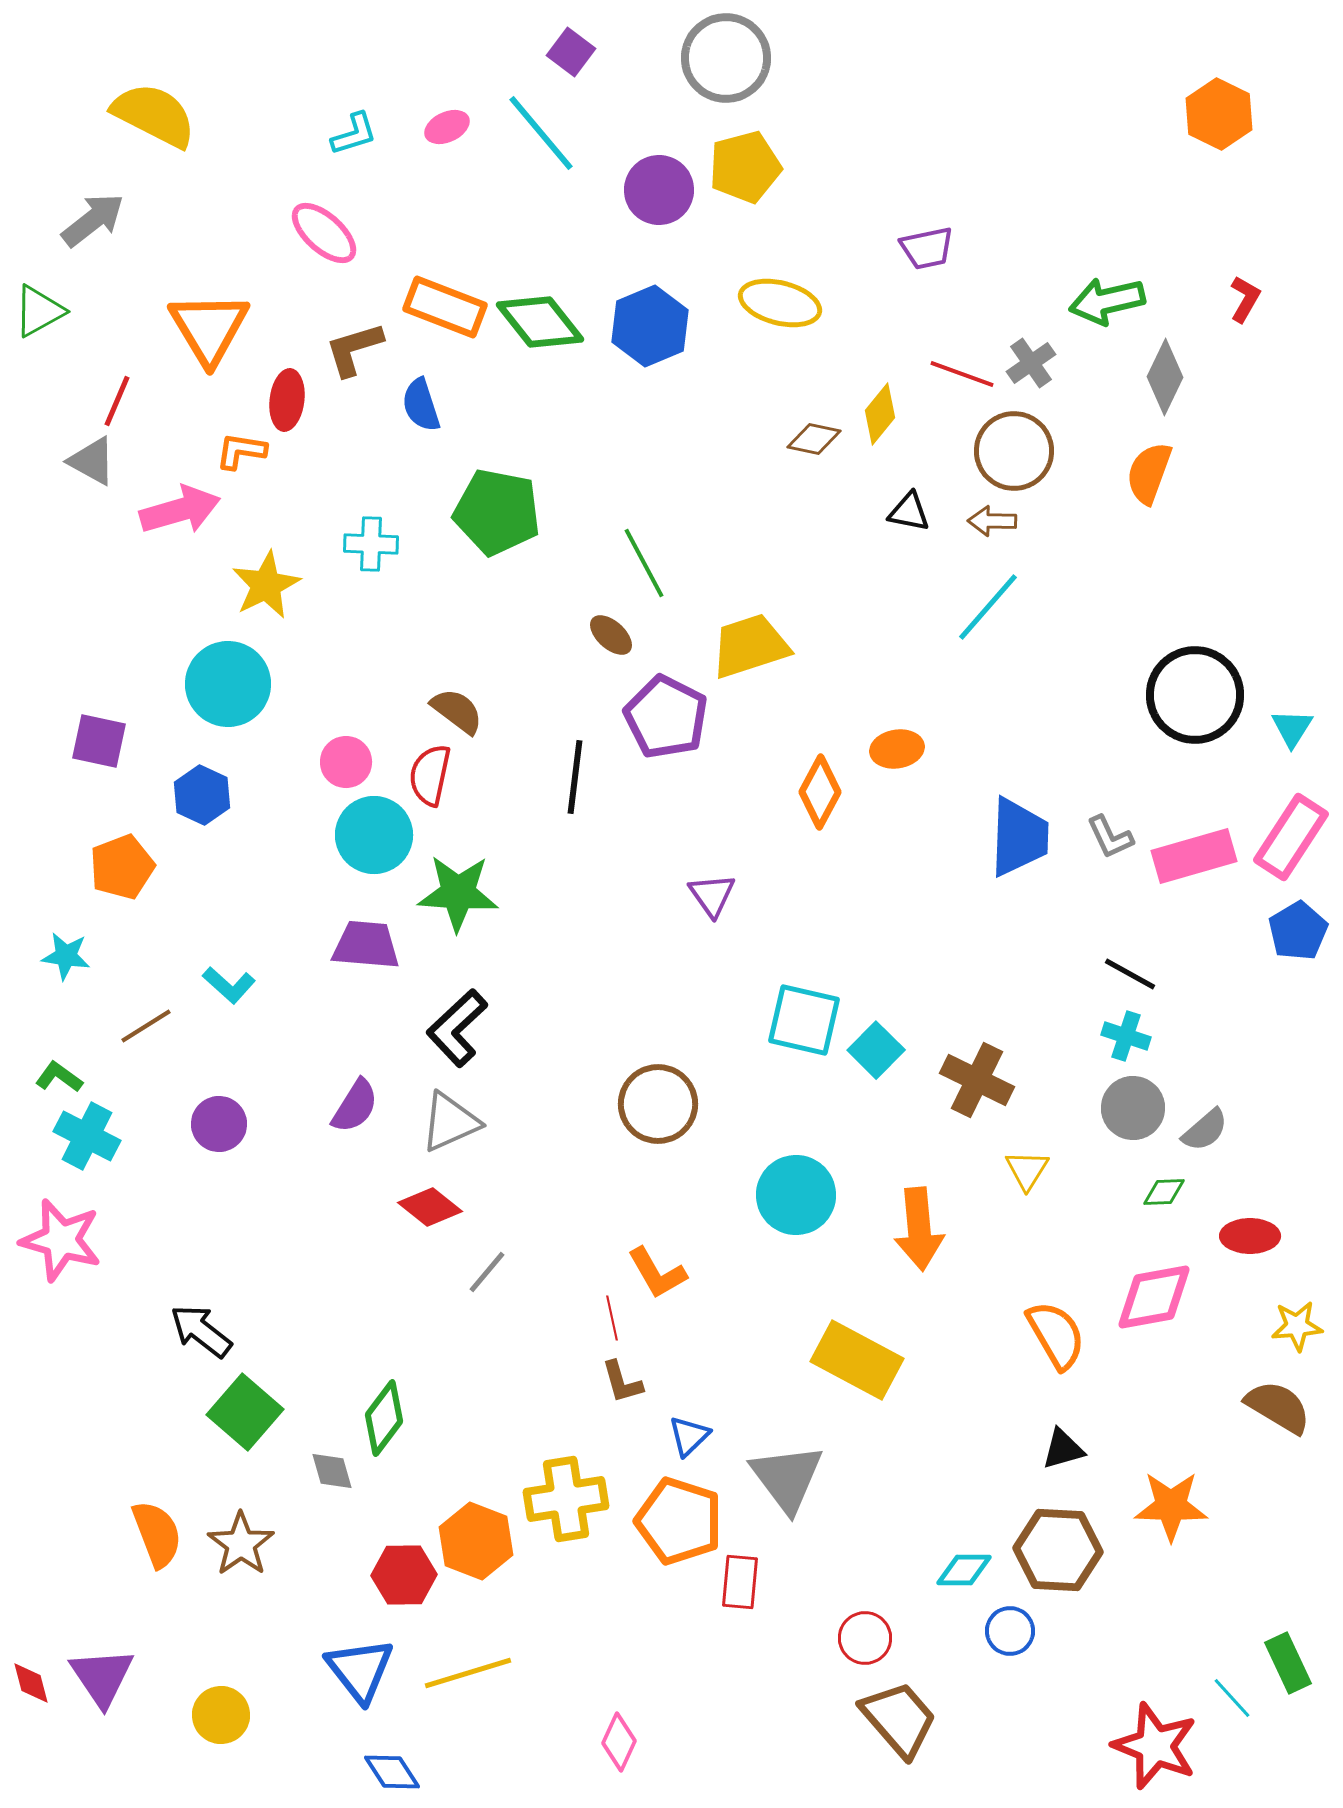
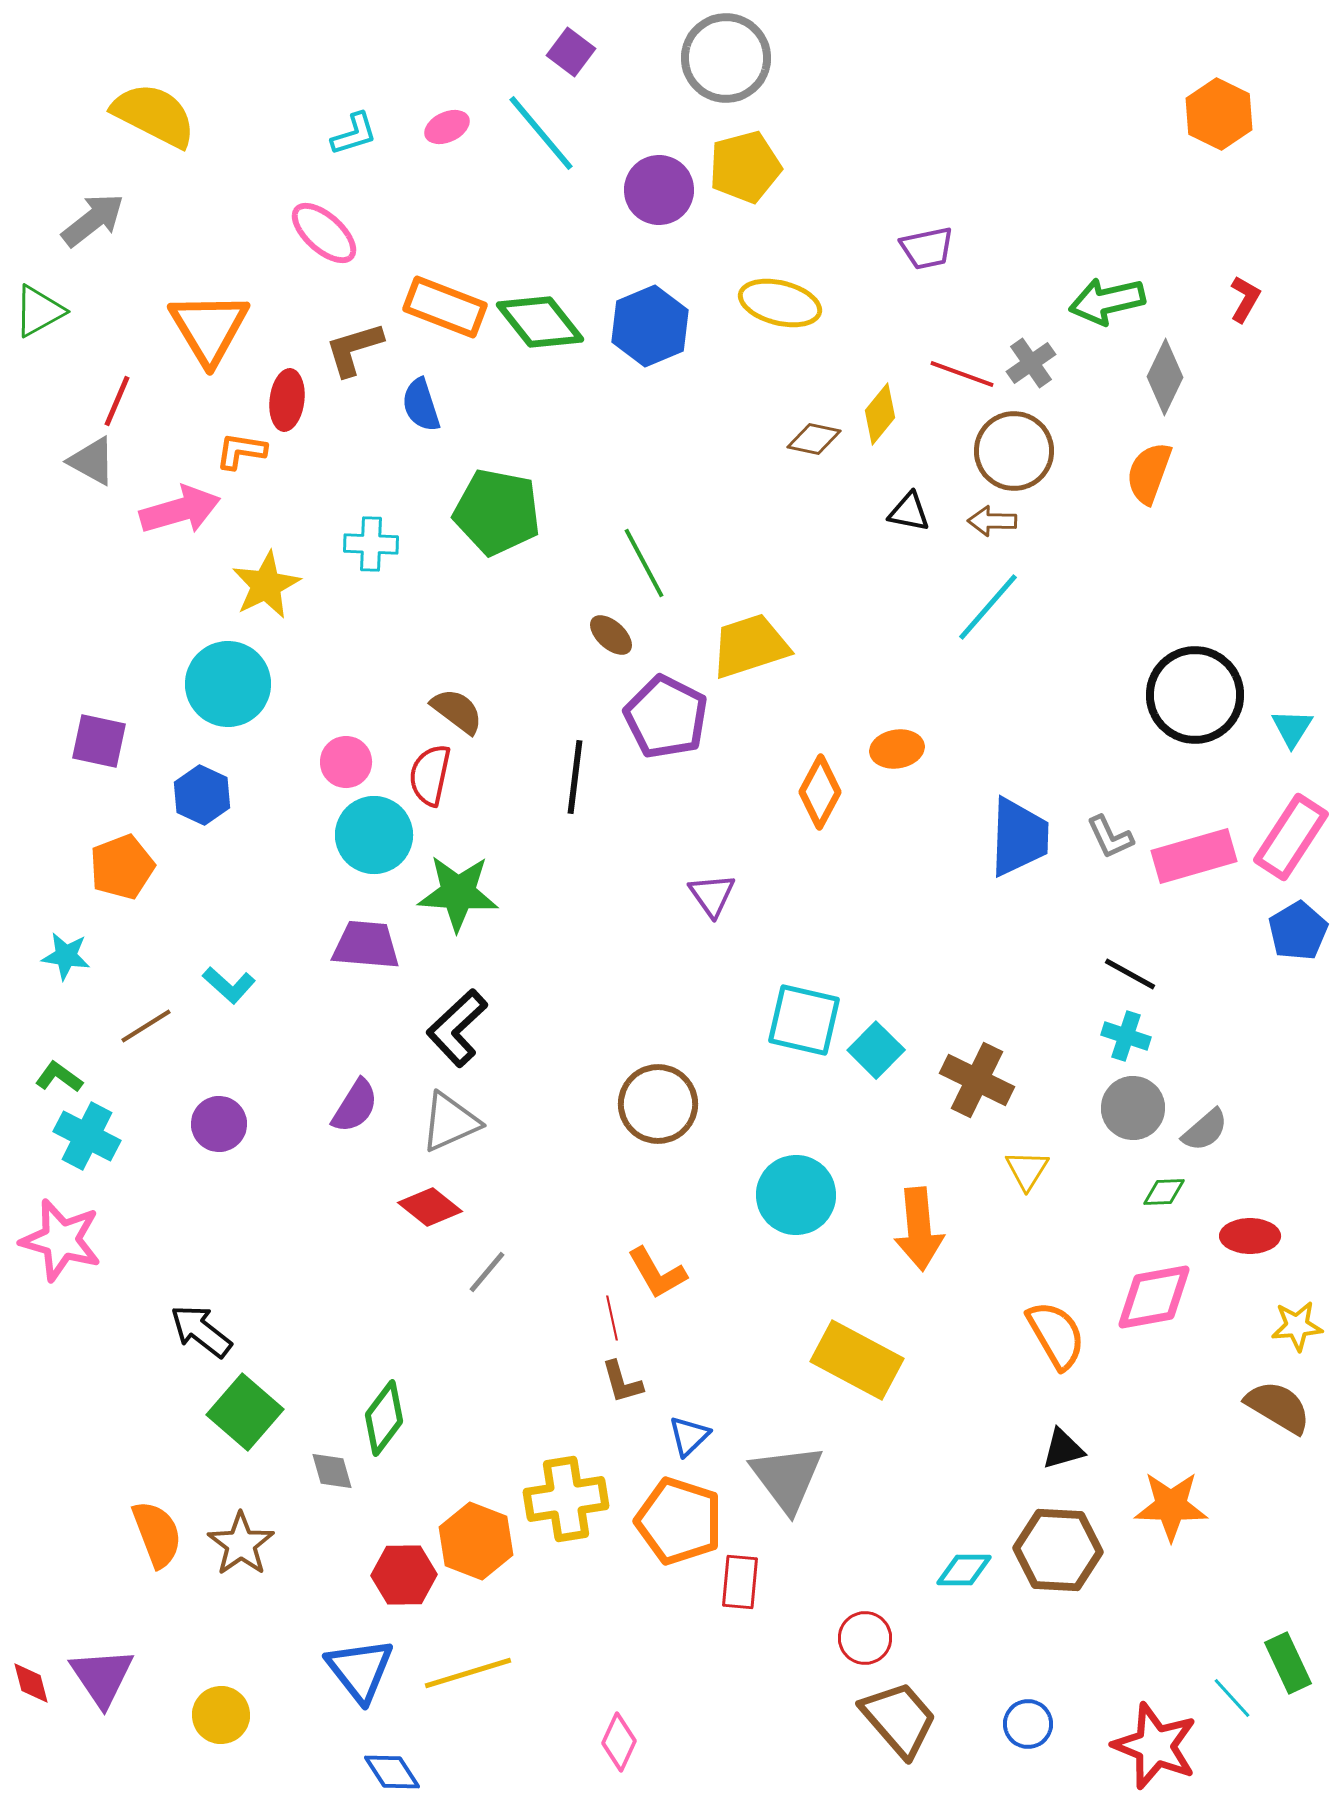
blue circle at (1010, 1631): moved 18 px right, 93 px down
